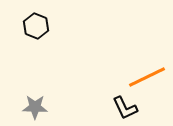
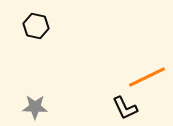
black hexagon: rotated 10 degrees counterclockwise
